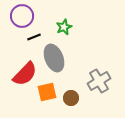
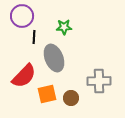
green star: rotated 21 degrees clockwise
black line: rotated 64 degrees counterclockwise
red semicircle: moved 1 px left, 2 px down
gray cross: rotated 30 degrees clockwise
orange square: moved 2 px down
